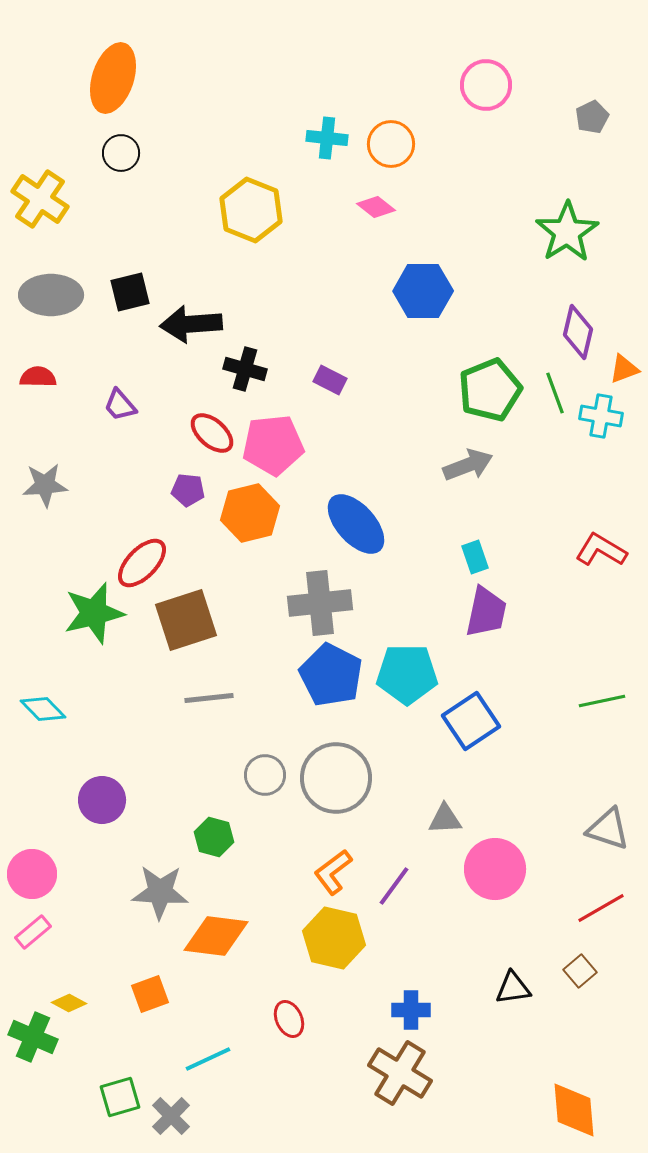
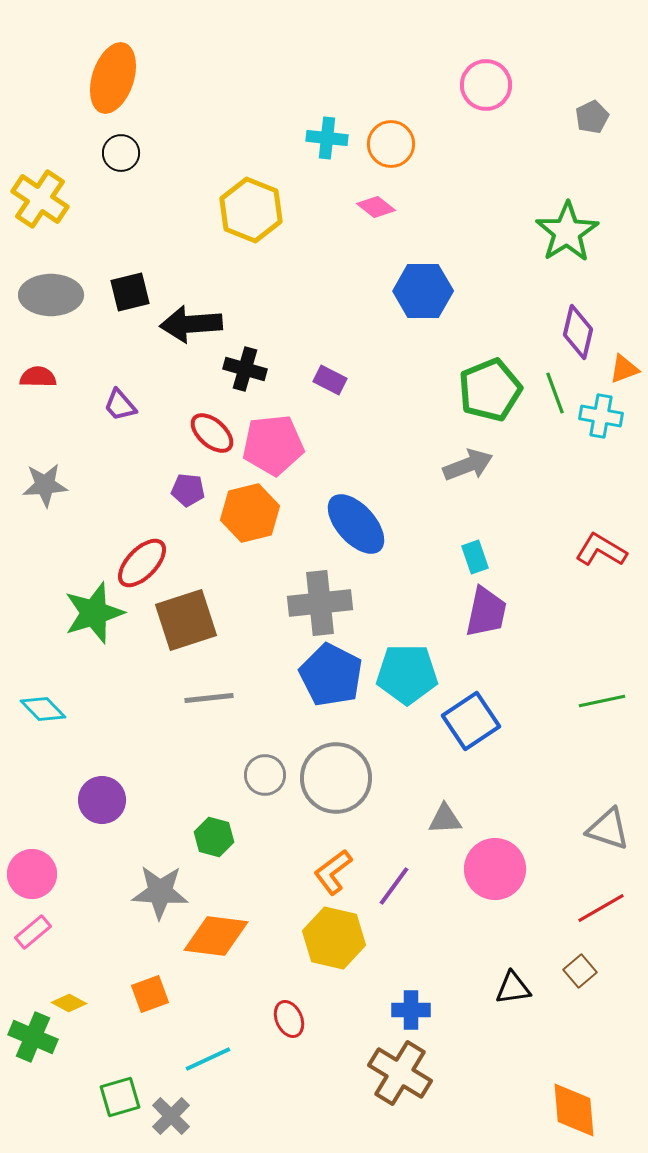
green star at (94, 613): rotated 4 degrees counterclockwise
